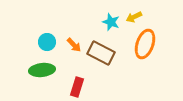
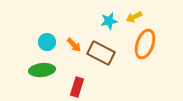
cyan star: moved 2 px left, 1 px up; rotated 30 degrees counterclockwise
